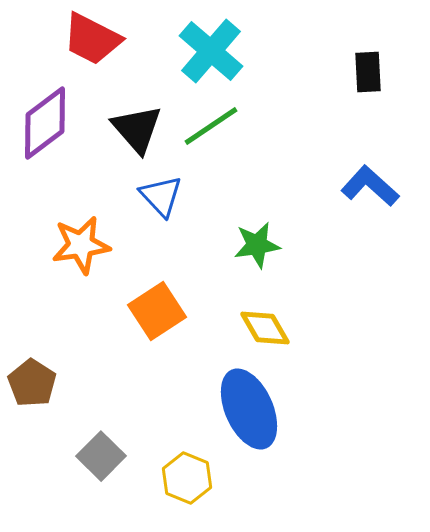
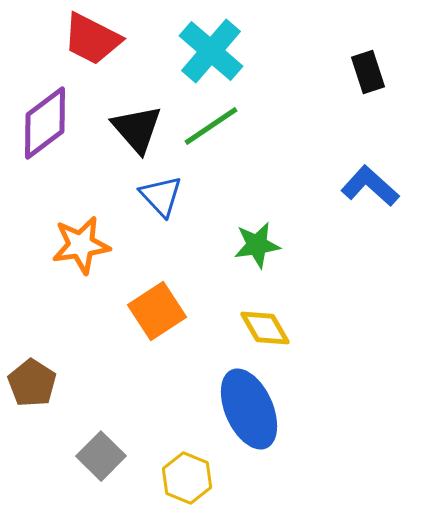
black rectangle: rotated 15 degrees counterclockwise
